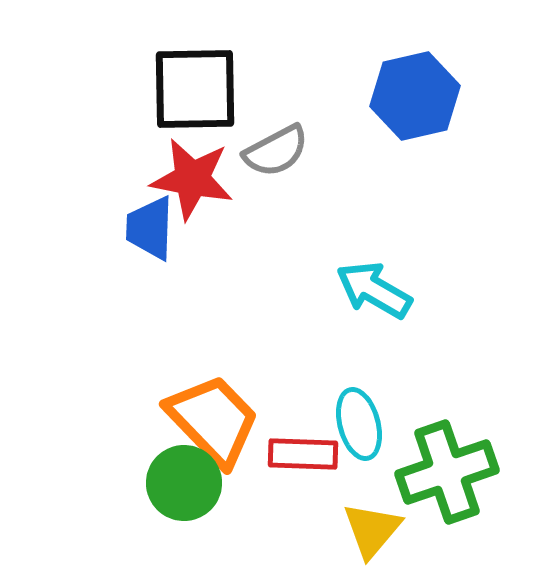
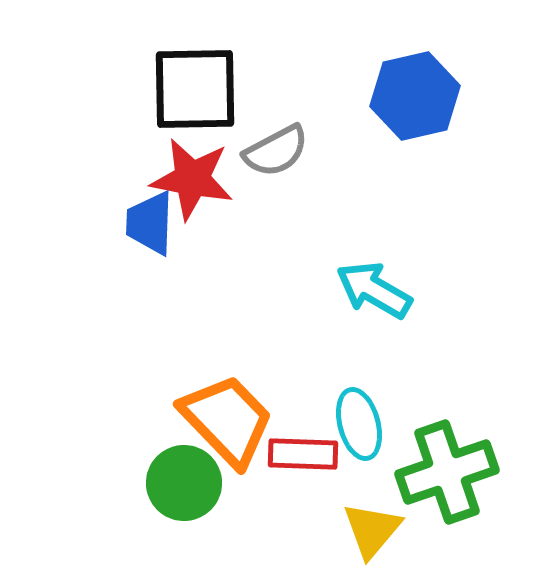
blue trapezoid: moved 5 px up
orange trapezoid: moved 14 px right
